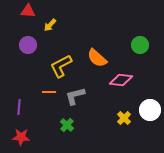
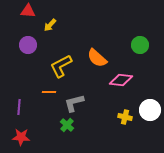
gray L-shape: moved 1 px left, 7 px down
yellow cross: moved 1 px right, 1 px up; rotated 32 degrees counterclockwise
